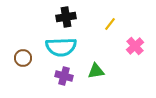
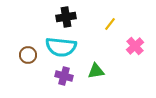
cyan semicircle: rotated 8 degrees clockwise
brown circle: moved 5 px right, 3 px up
